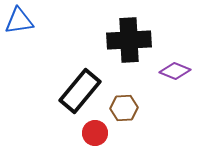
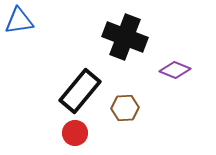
black cross: moved 4 px left, 3 px up; rotated 24 degrees clockwise
purple diamond: moved 1 px up
brown hexagon: moved 1 px right
red circle: moved 20 px left
